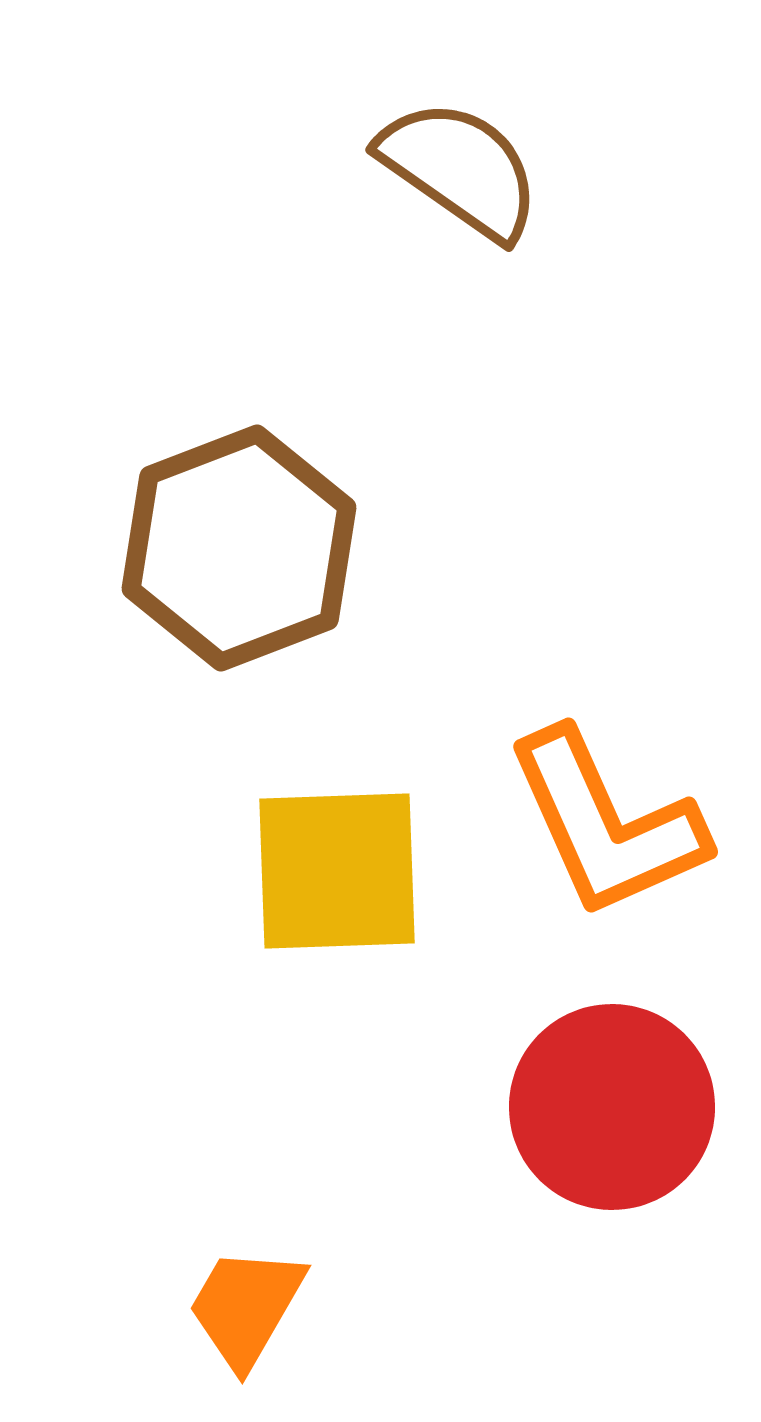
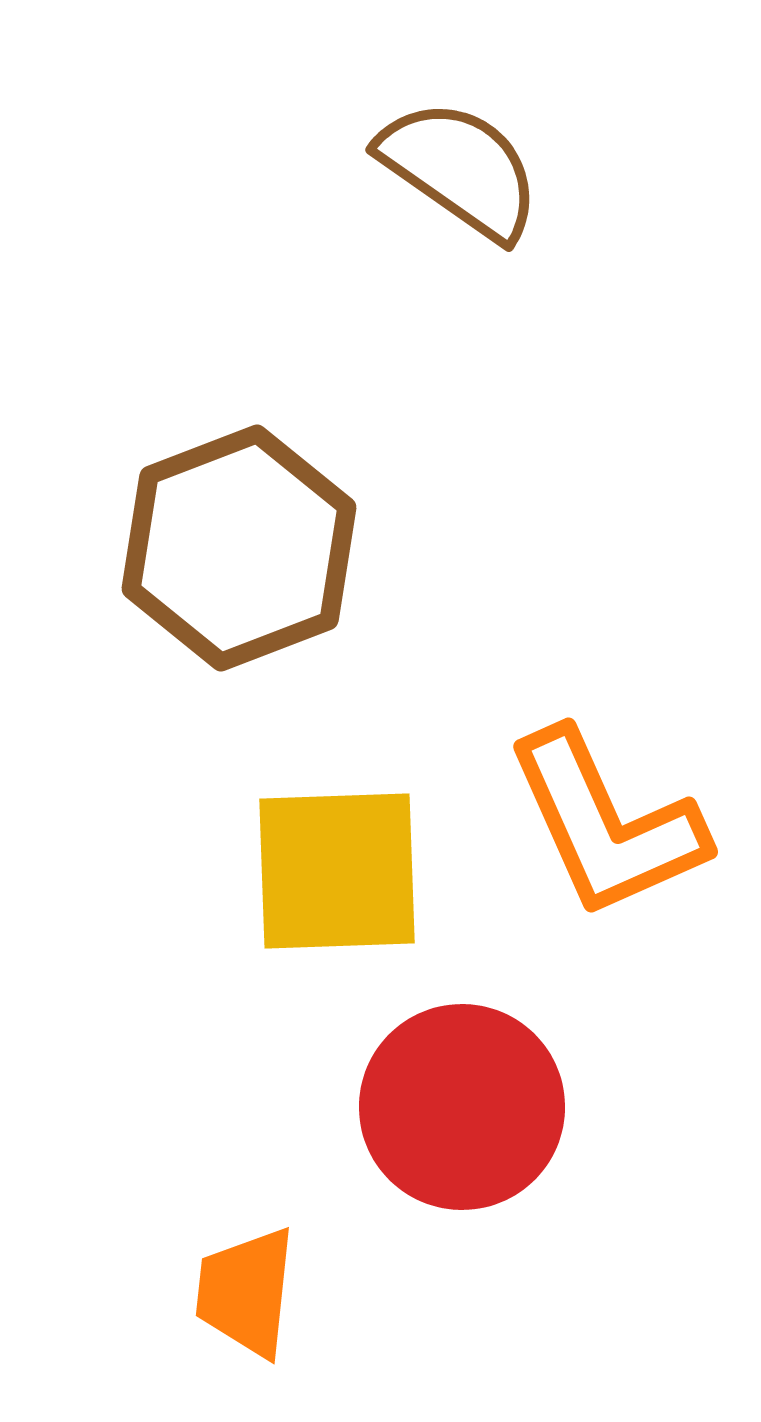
red circle: moved 150 px left
orange trapezoid: moved 15 px up; rotated 24 degrees counterclockwise
